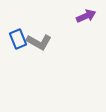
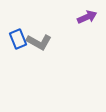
purple arrow: moved 1 px right, 1 px down
